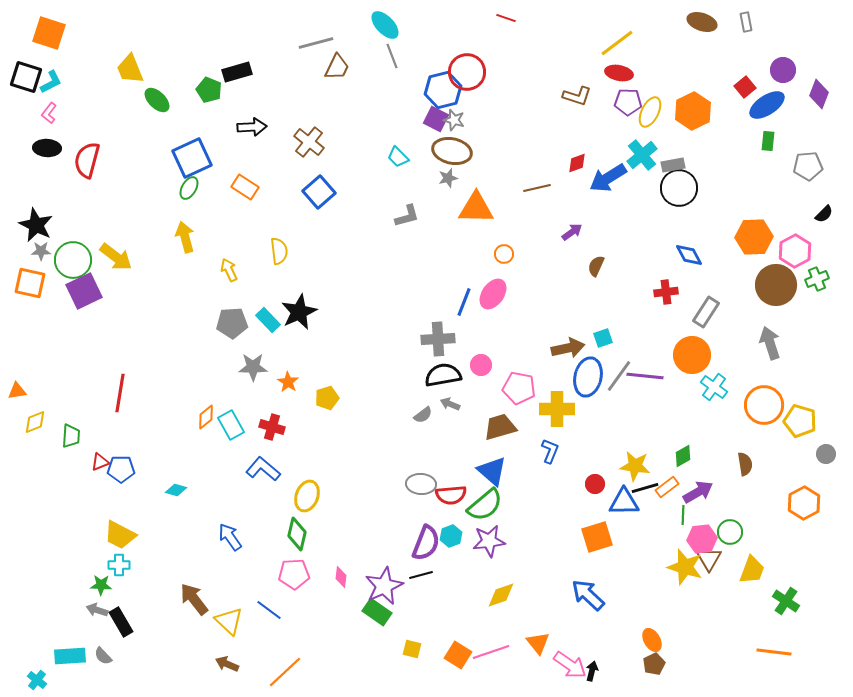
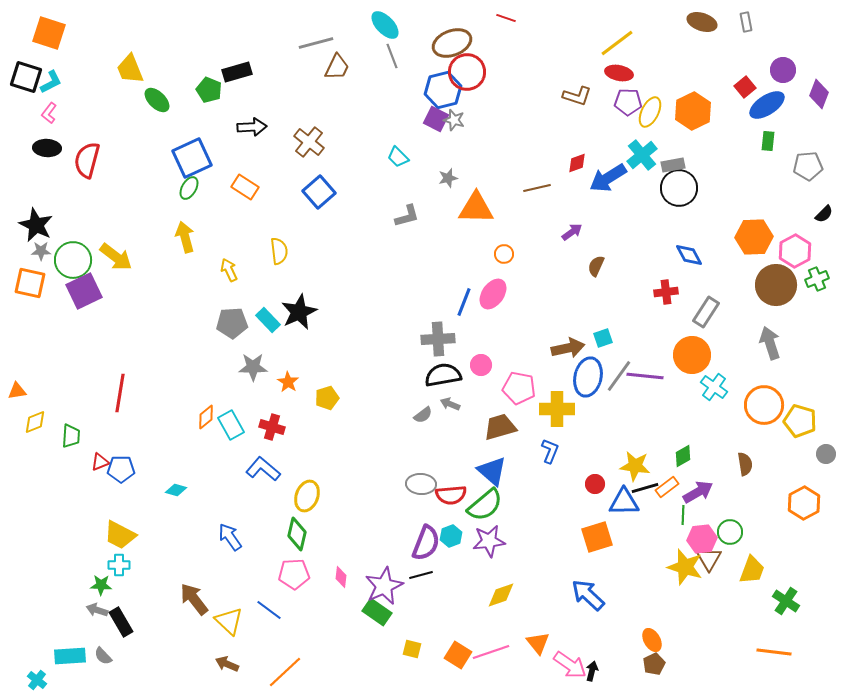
brown ellipse at (452, 151): moved 108 px up; rotated 33 degrees counterclockwise
